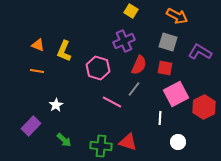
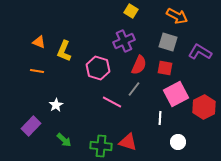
orange triangle: moved 1 px right, 3 px up
